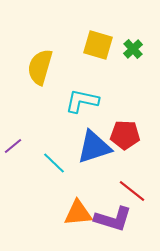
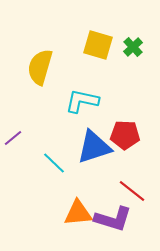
green cross: moved 2 px up
purple line: moved 8 px up
